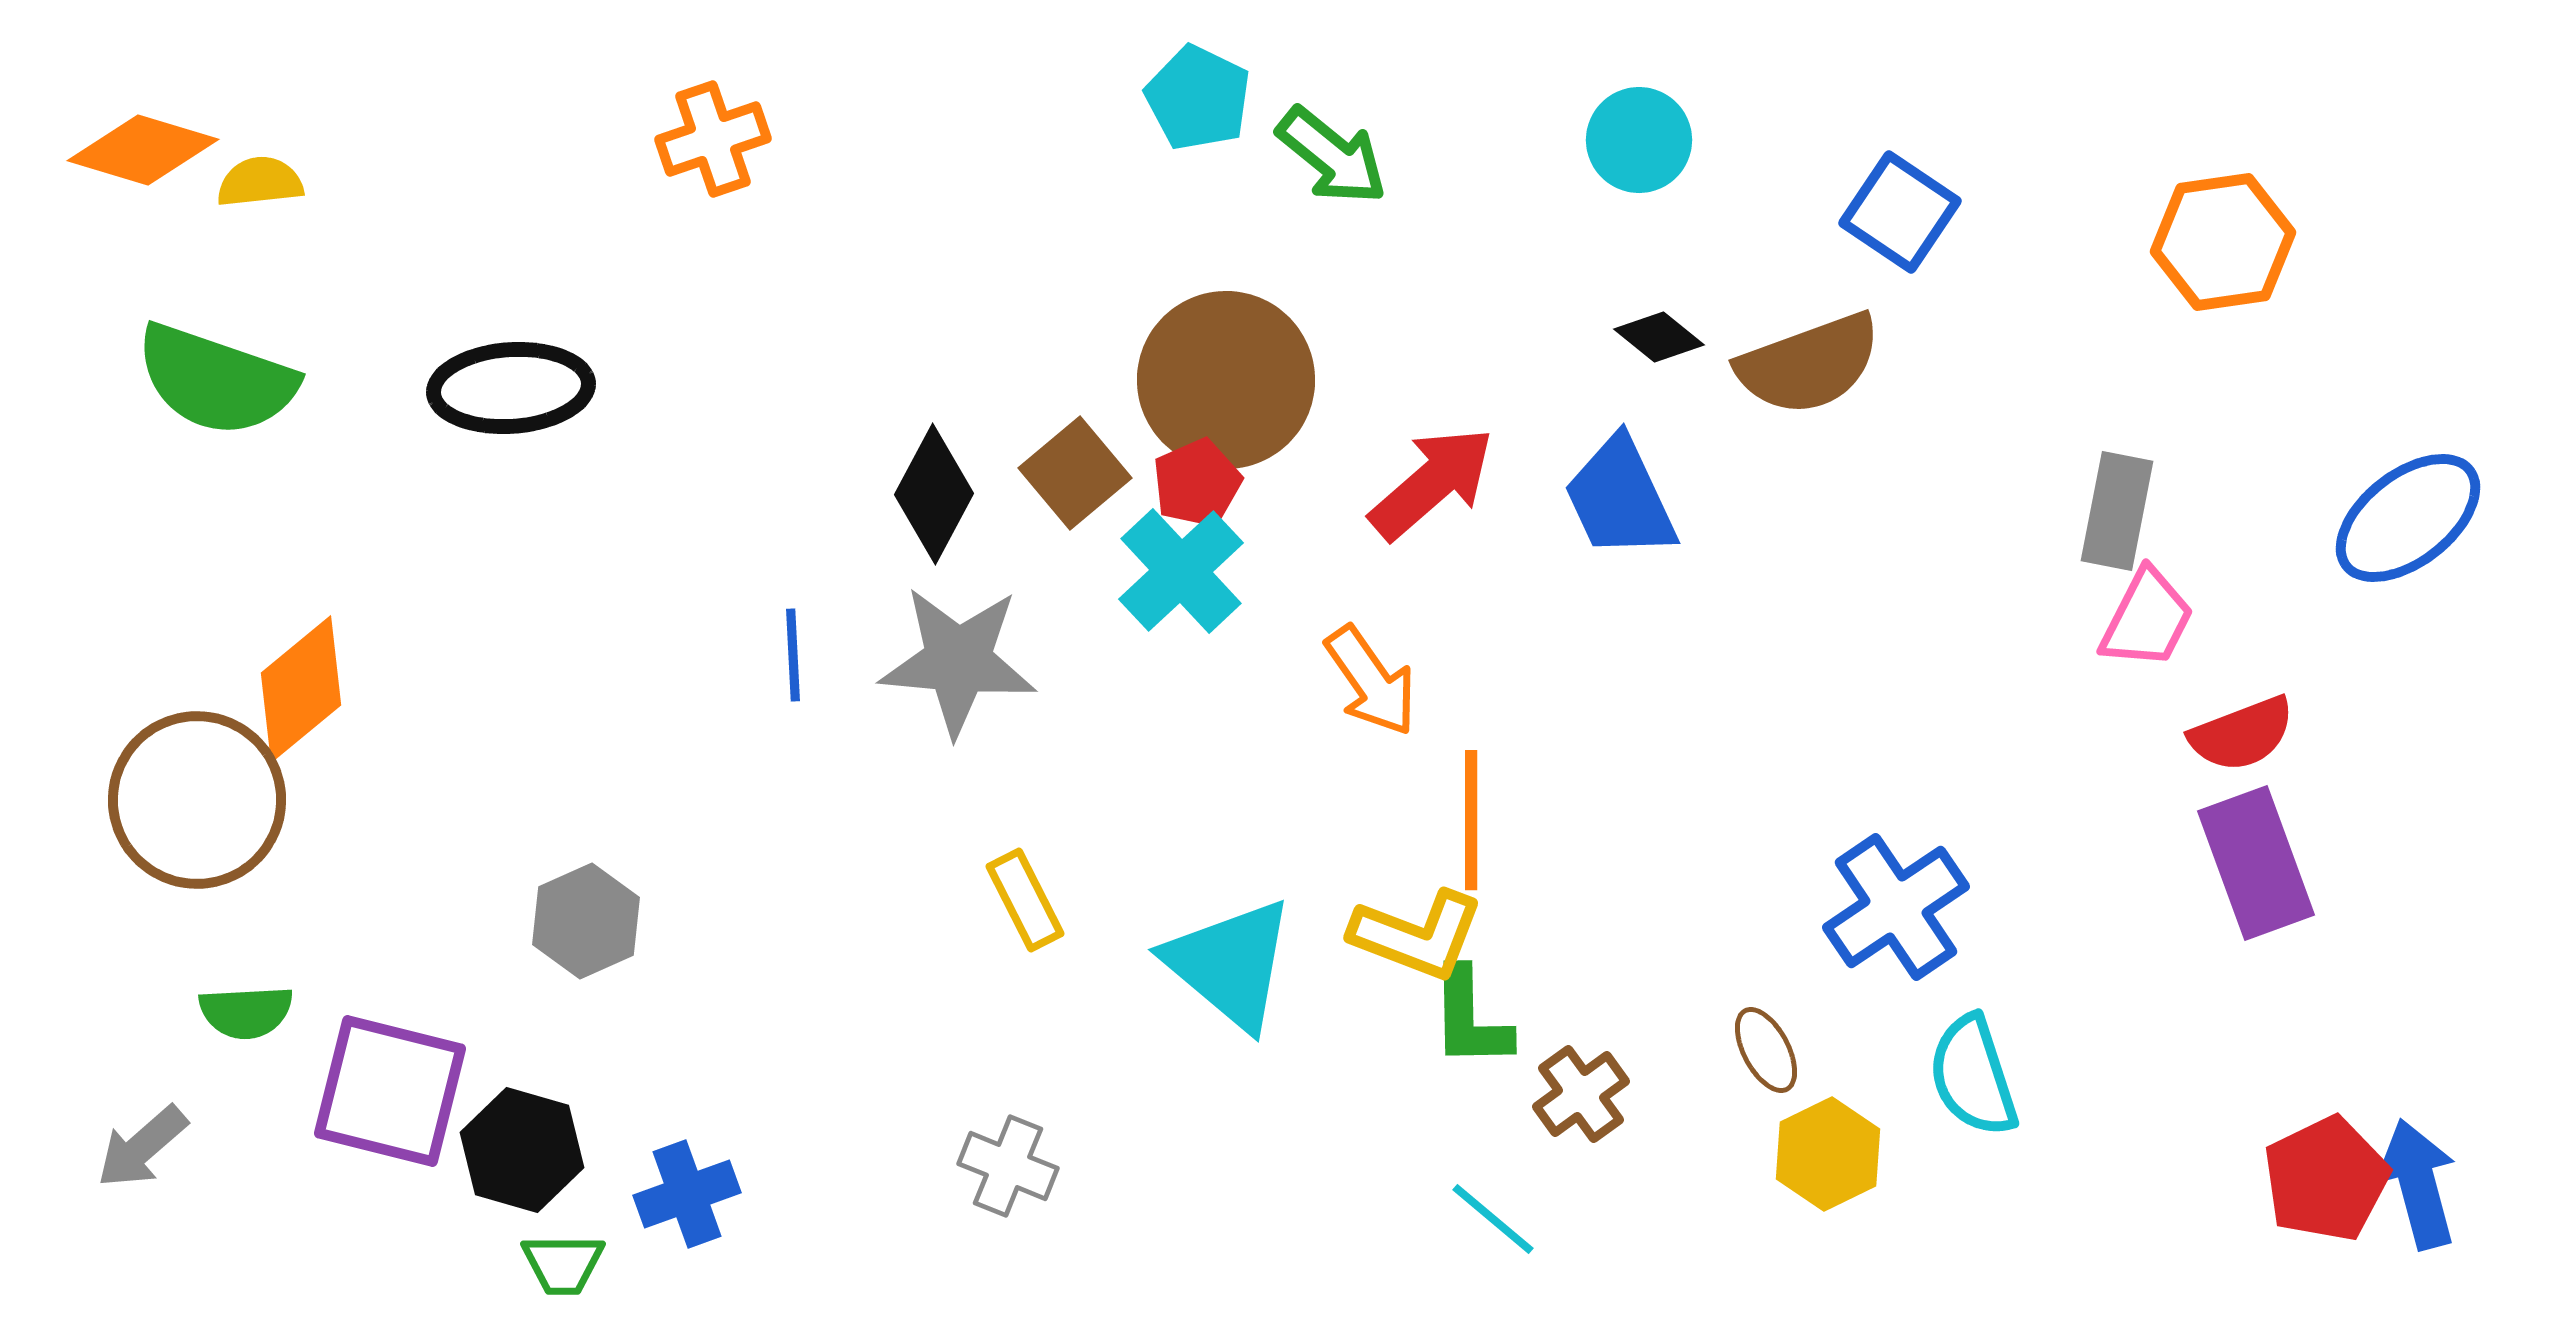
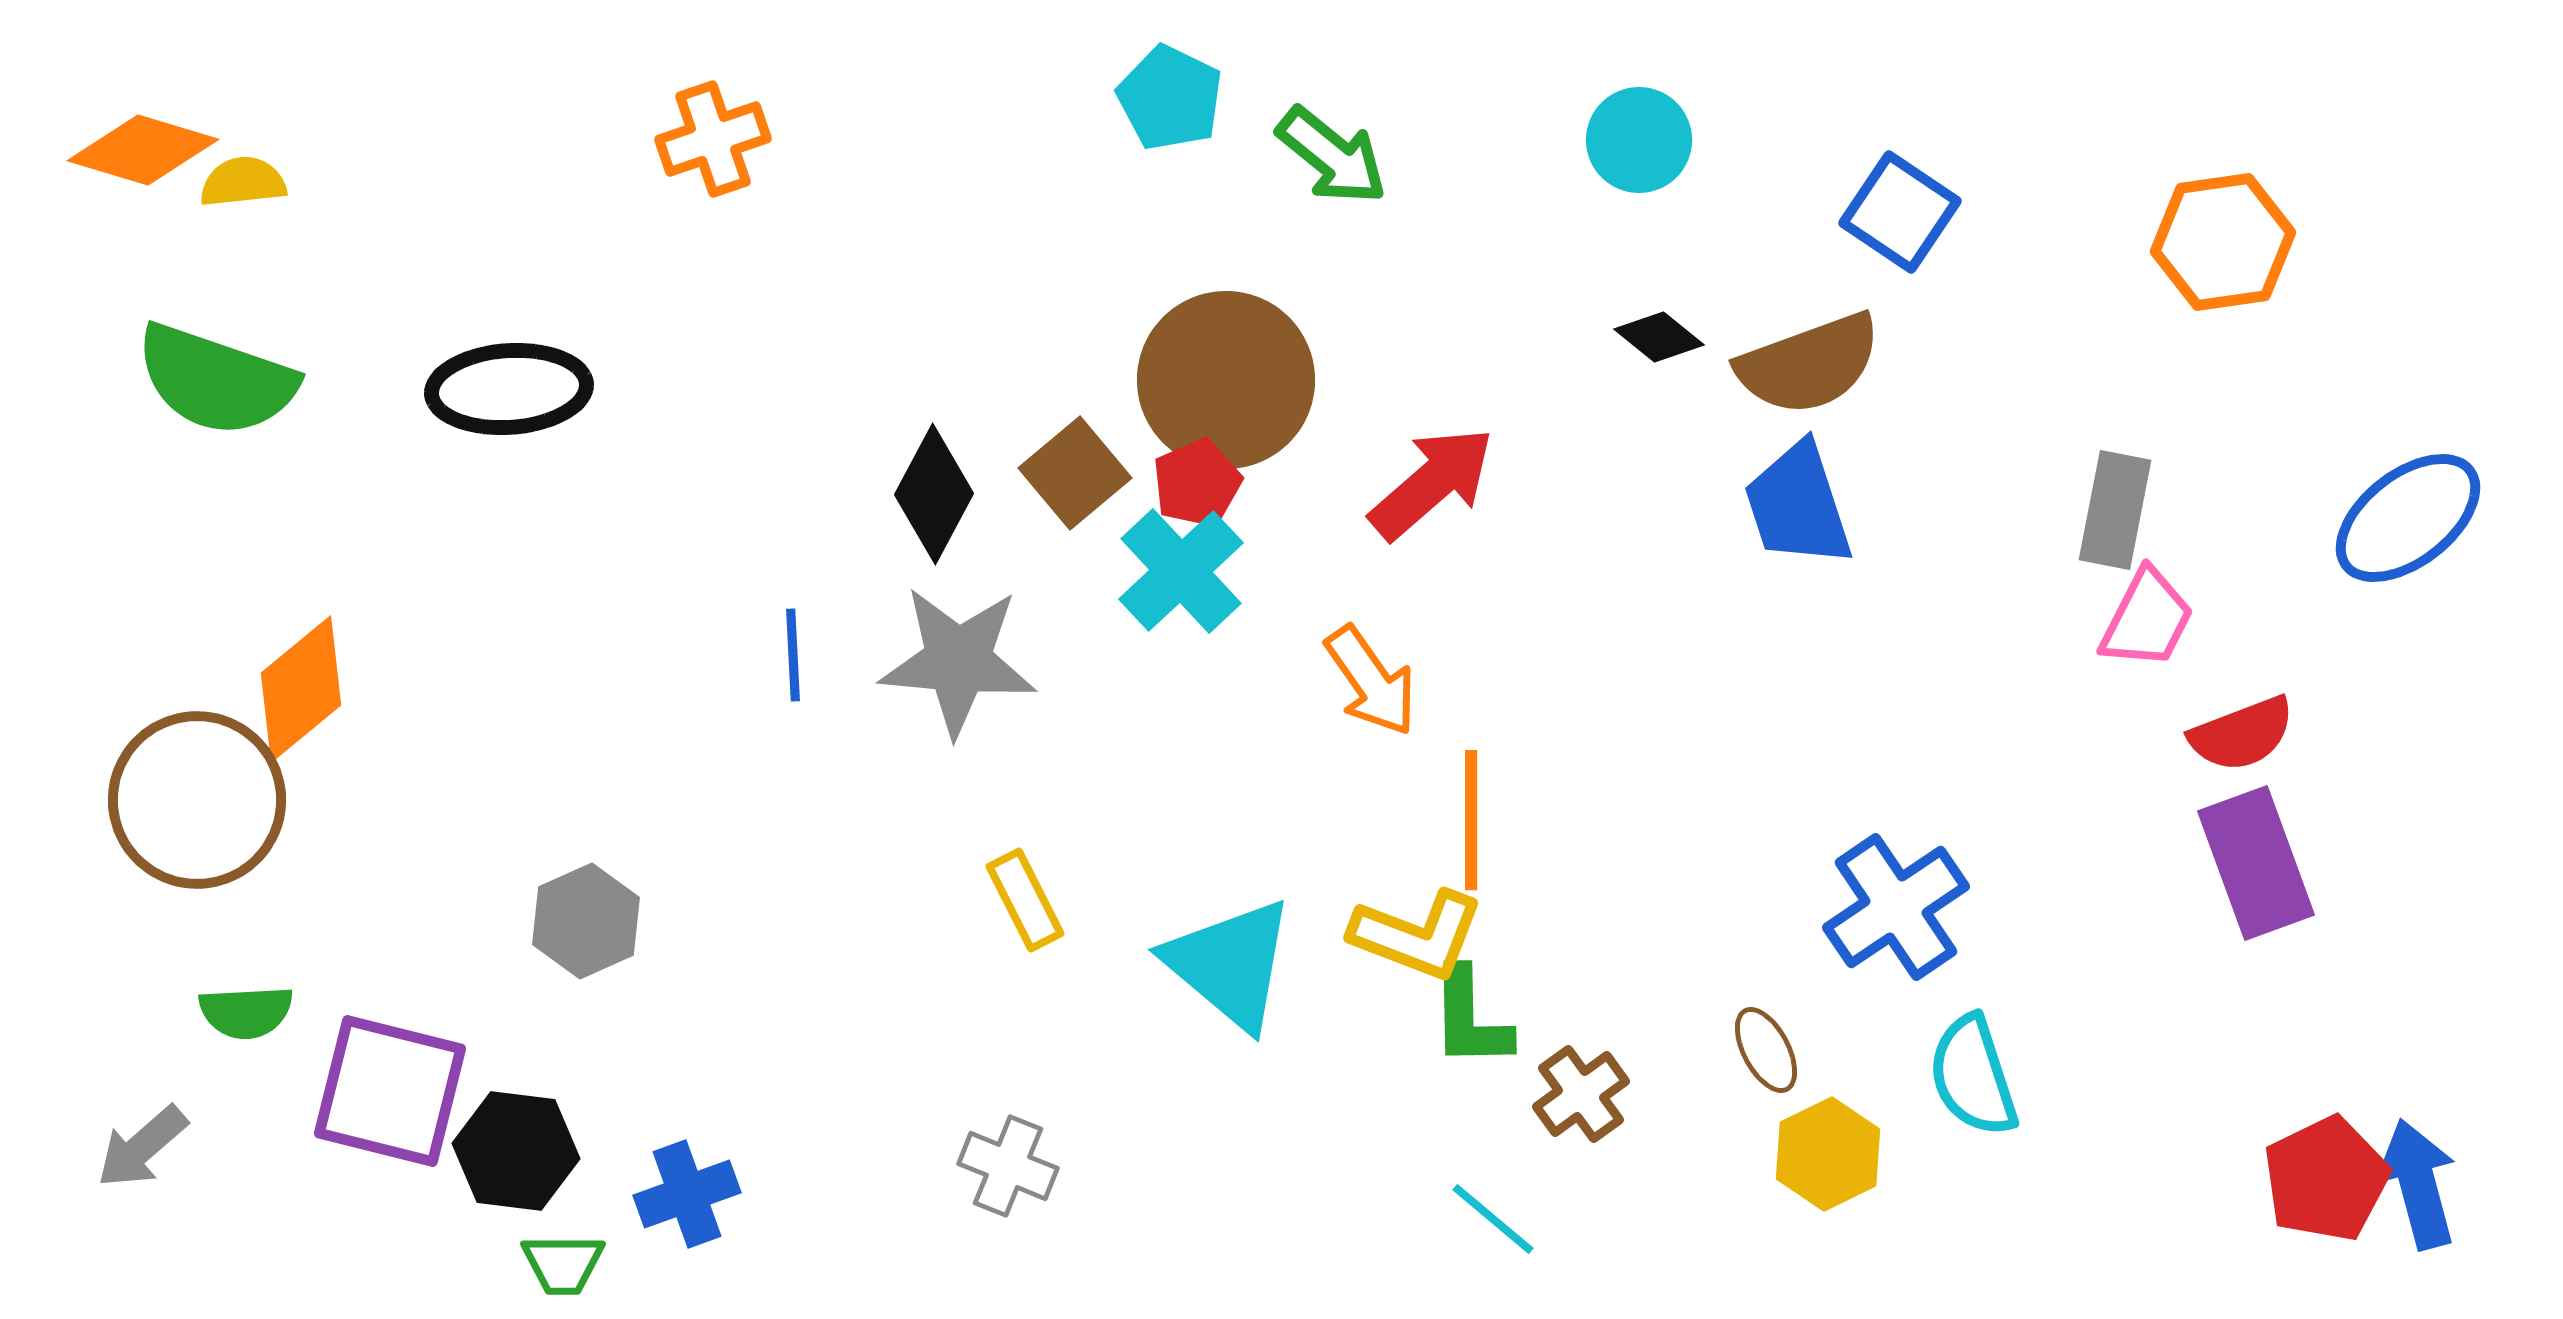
cyan pentagon at (1198, 98): moved 28 px left
yellow semicircle at (260, 182): moved 17 px left
black ellipse at (511, 388): moved 2 px left, 1 px down
blue trapezoid at (1620, 498): moved 178 px right, 7 px down; rotated 7 degrees clockwise
gray rectangle at (2117, 511): moved 2 px left, 1 px up
black hexagon at (522, 1150): moved 6 px left, 1 px down; rotated 9 degrees counterclockwise
